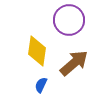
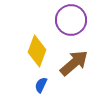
purple circle: moved 2 px right
yellow diamond: rotated 12 degrees clockwise
